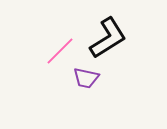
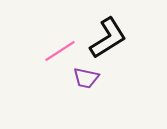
pink line: rotated 12 degrees clockwise
